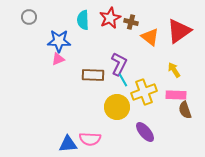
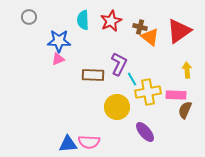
red star: moved 1 px right, 3 px down
brown cross: moved 9 px right, 5 px down
yellow arrow: moved 13 px right; rotated 28 degrees clockwise
cyan line: moved 9 px right, 1 px up
yellow cross: moved 4 px right; rotated 10 degrees clockwise
brown semicircle: rotated 42 degrees clockwise
pink semicircle: moved 1 px left, 3 px down
